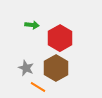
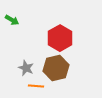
green arrow: moved 20 px left, 5 px up; rotated 24 degrees clockwise
brown hexagon: rotated 15 degrees clockwise
orange line: moved 2 px left, 1 px up; rotated 28 degrees counterclockwise
